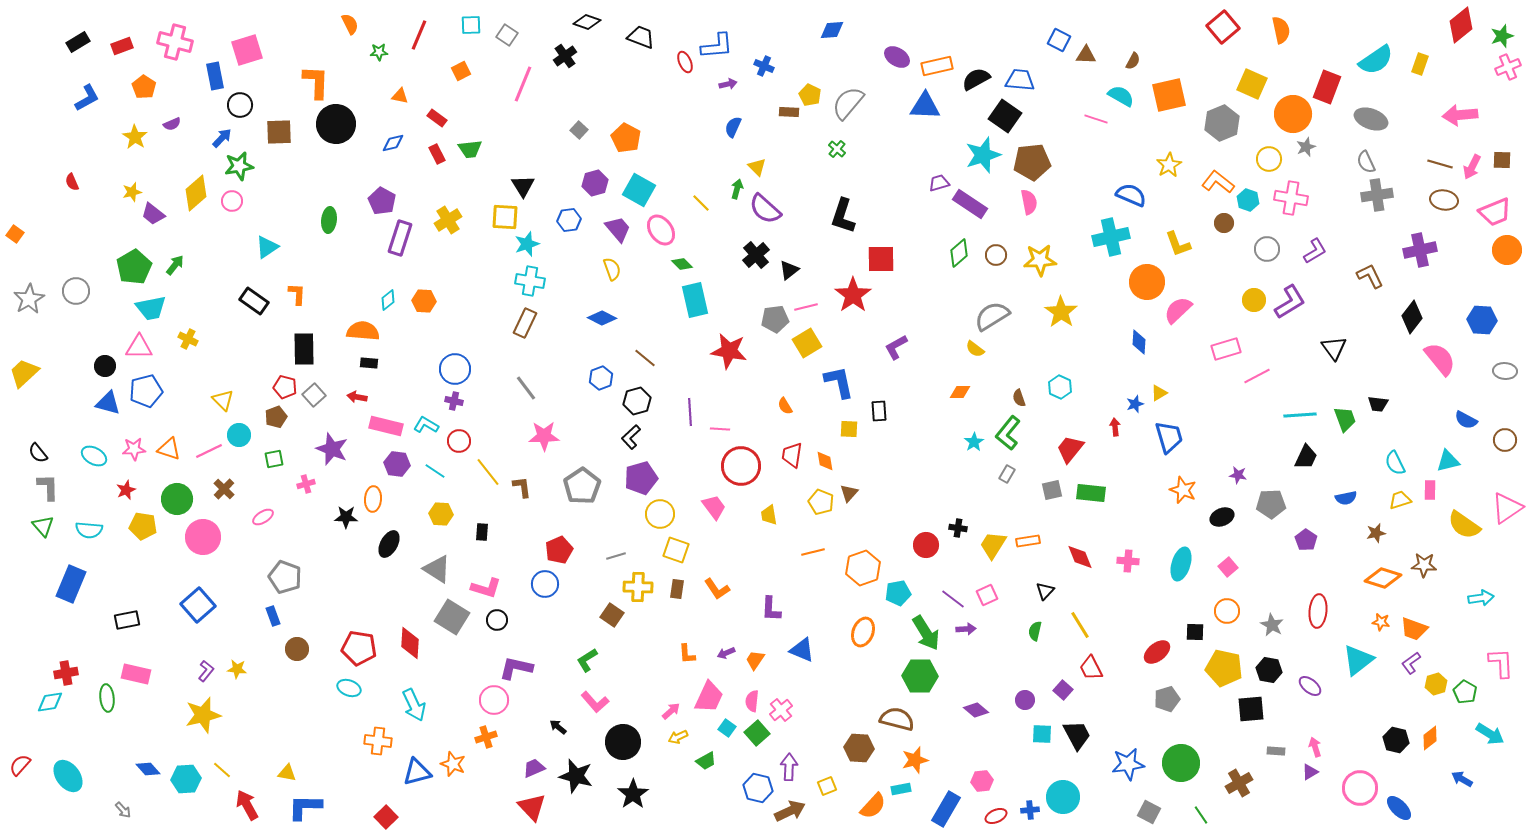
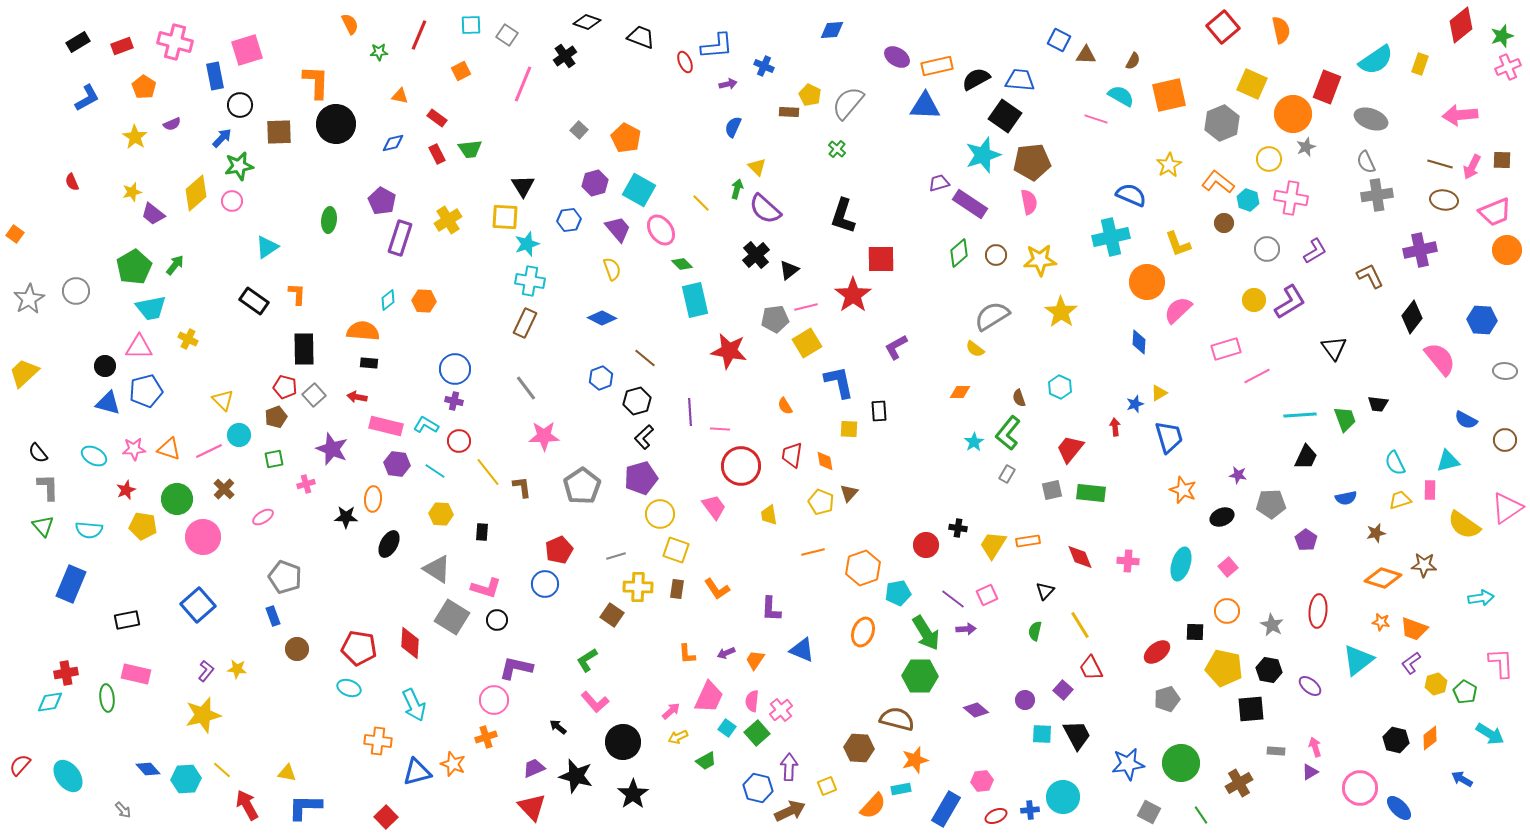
black L-shape at (631, 437): moved 13 px right
